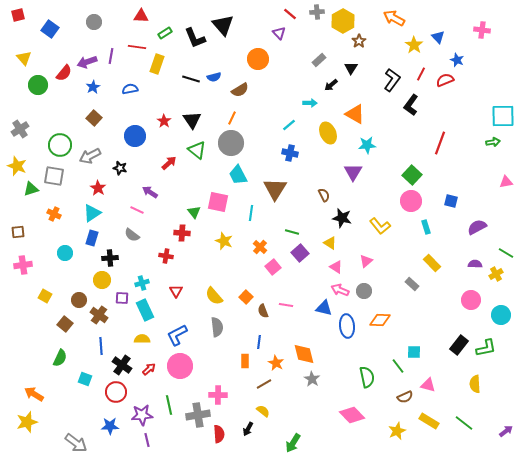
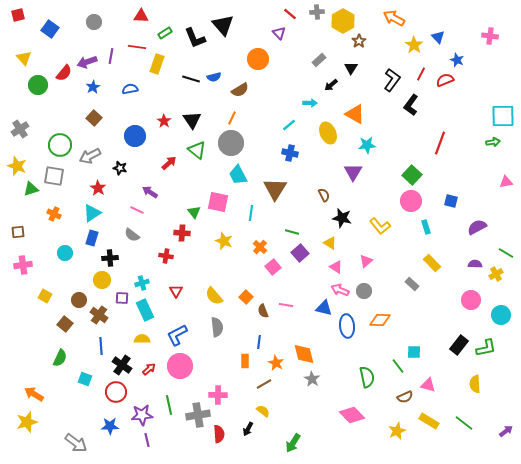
pink cross at (482, 30): moved 8 px right, 6 px down
